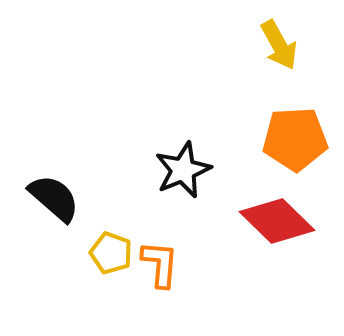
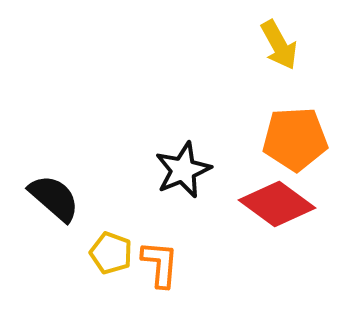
red diamond: moved 17 px up; rotated 8 degrees counterclockwise
